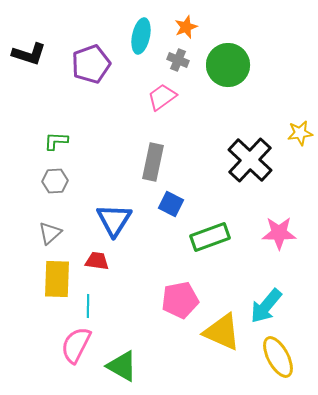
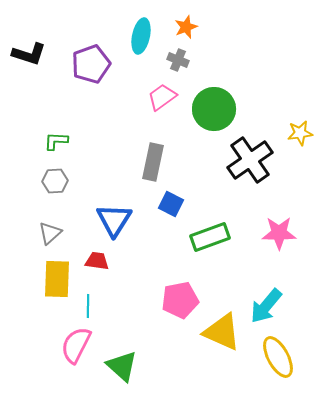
green circle: moved 14 px left, 44 px down
black cross: rotated 12 degrees clockwise
green triangle: rotated 12 degrees clockwise
